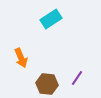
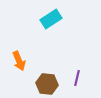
orange arrow: moved 2 px left, 3 px down
purple line: rotated 21 degrees counterclockwise
